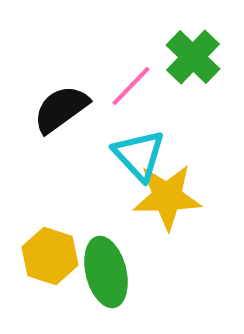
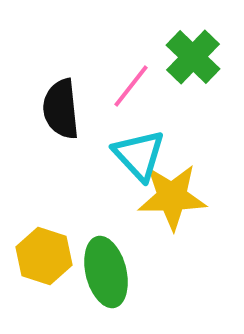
pink line: rotated 6 degrees counterclockwise
black semicircle: rotated 60 degrees counterclockwise
yellow star: moved 5 px right
yellow hexagon: moved 6 px left
